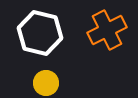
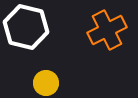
white hexagon: moved 14 px left, 6 px up
